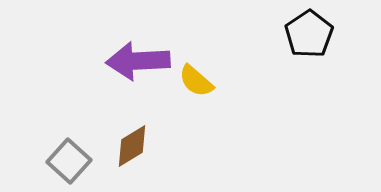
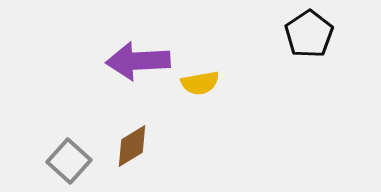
yellow semicircle: moved 4 px right, 2 px down; rotated 51 degrees counterclockwise
